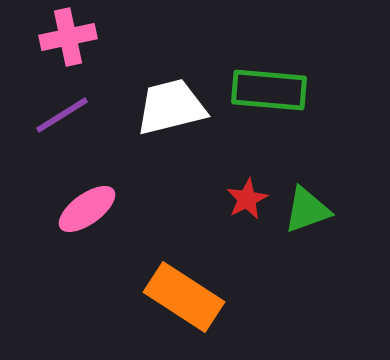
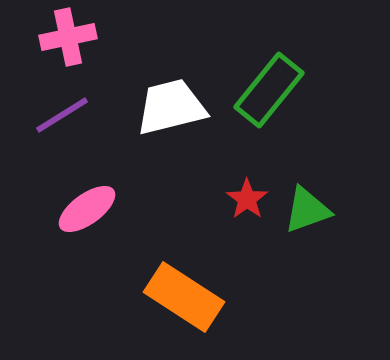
green rectangle: rotated 56 degrees counterclockwise
red star: rotated 9 degrees counterclockwise
